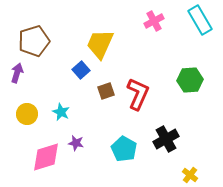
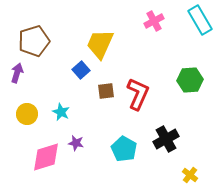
brown square: rotated 12 degrees clockwise
